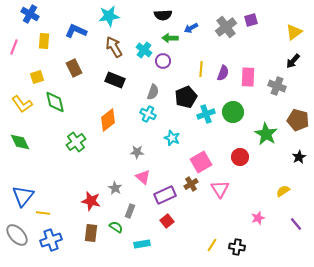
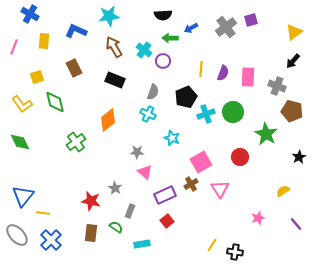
brown pentagon at (298, 120): moved 6 px left, 9 px up
pink triangle at (143, 177): moved 2 px right, 5 px up
blue cross at (51, 240): rotated 25 degrees counterclockwise
black cross at (237, 247): moved 2 px left, 5 px down
